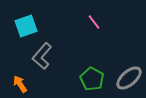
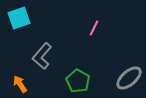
pink line: moved 6 px down; rotated 63 degrees clockwise
cyan square: moved 7 px left, 8 px up
green pentagon: moved 14 px left, 2 px down
